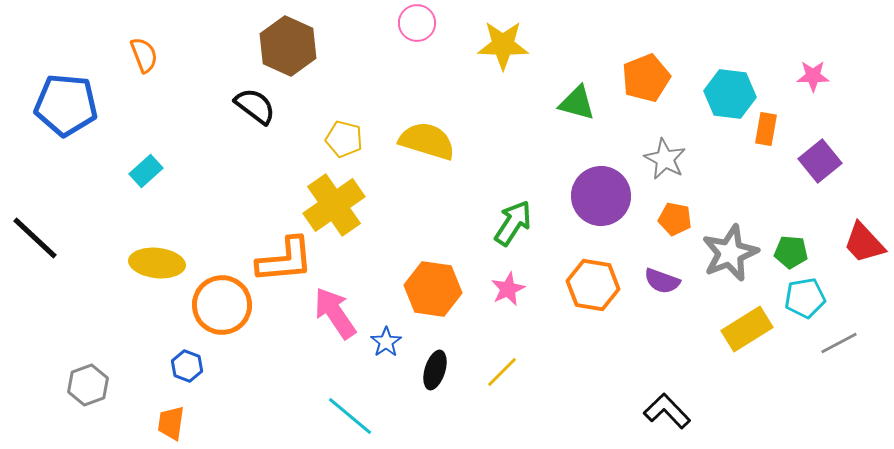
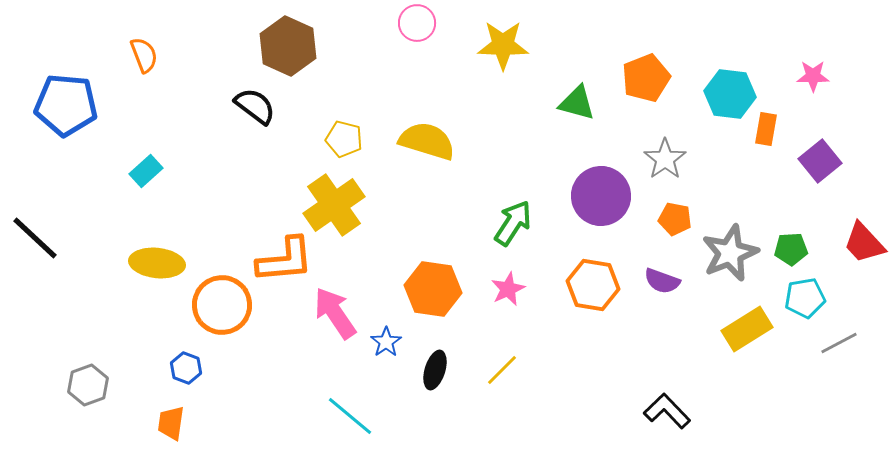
gray star at (665, 159): rotated 9 degrees clockwise
green pentagon at (791, 252): moved 3 px up; rotated 8 degrees counterclockwise
blue hexagon at (187, 366): moved 1 px left, 2 px down
yellow line at (502, 372): moved 2 px up
